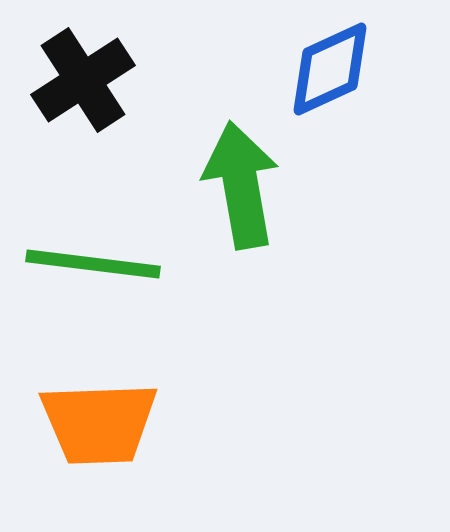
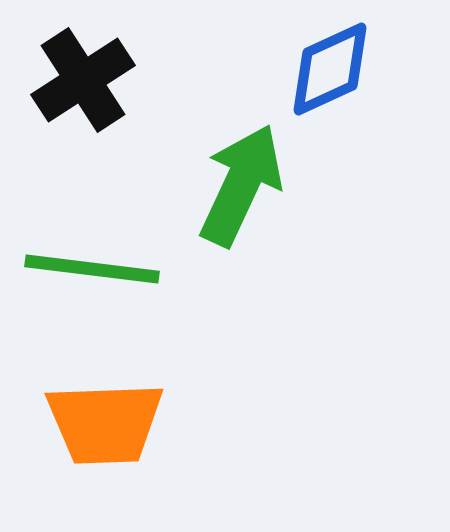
green arrow: rotated 35 degrees clockwise
green line: moved 1 px left, 5 px down
orange trapezoid: moved 6 px right
